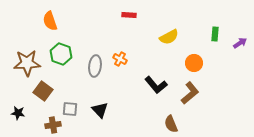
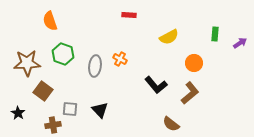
green hexagon: moved 2 px right
black star: rotated 24 degrees clockwise
brown semicircle: rotated 30 degrees counterclockwise
